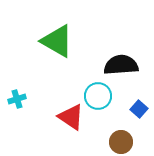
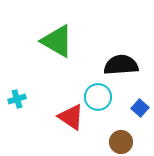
cyan circle: moved 1 px down
blue square: moved 1 px right, 1 px up
